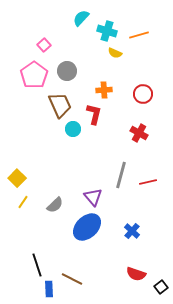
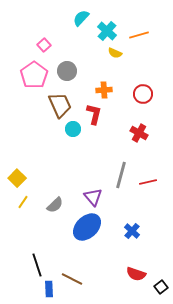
cyan cross: rotated 24 degrees clockwise
